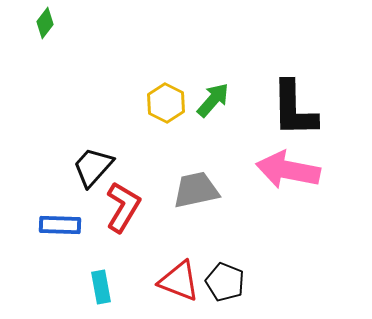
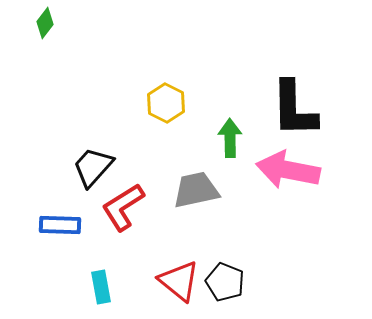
green arrow: moved 17 px right, 38 px down; rotated 42 degrees counterclockwise
red L-shape: rotated 153 degrees counterclockwise
red triangle: rotated 18 degrees clockwise
